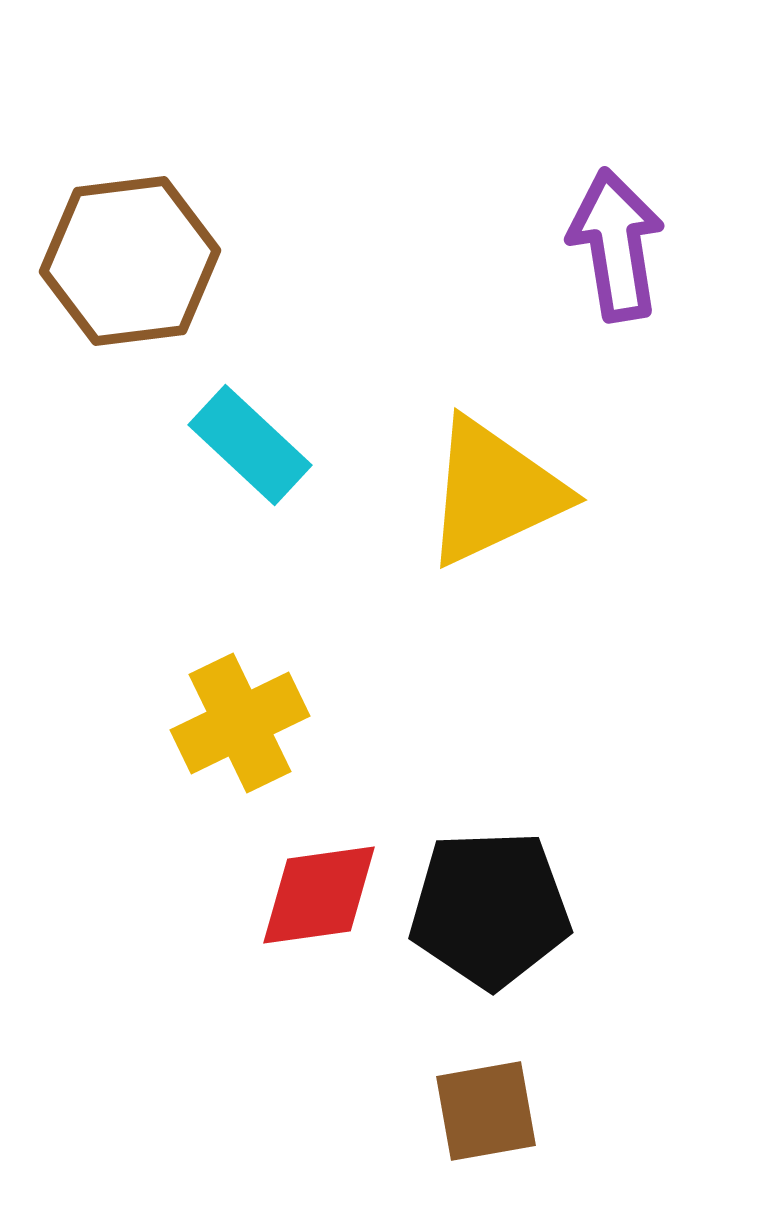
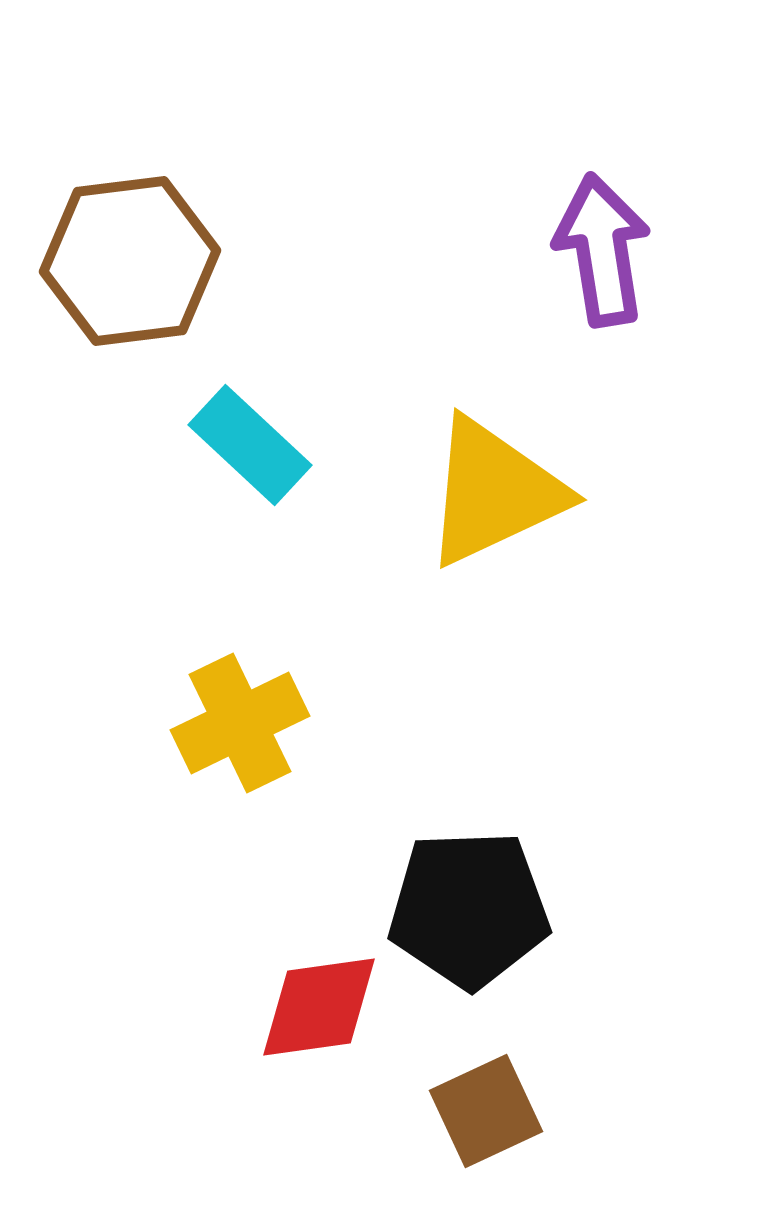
purple arrow: moved 14 px left, 5 px down
red diamond: moved 112 px down
black pentagon: moved 21 px left
brown square: rotated 15 degrees counterclockwise
